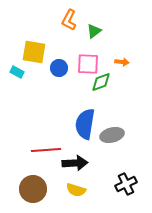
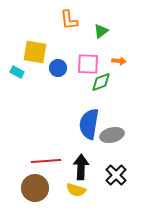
orange L-shape: rotated 35 degrees counterclockwise
green triangle: moved 7 px right
yellow square: moved 1 px right
orange arrow: moved 3 px left, 1 px up
blue circle: moved 1 px left
blue semicircle: moved 4 px right
red line: moved 11 px down
black arrow: moved 6 px right, 4 px down; rotated 85 degrees counterclockwise
black cross: moved 10 px left, 9 px up; rotated 20 degrees counterclockwise
brown circle: moved 2 px right, 1 px up
